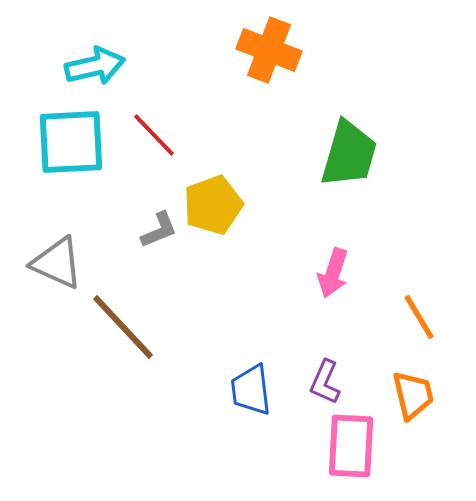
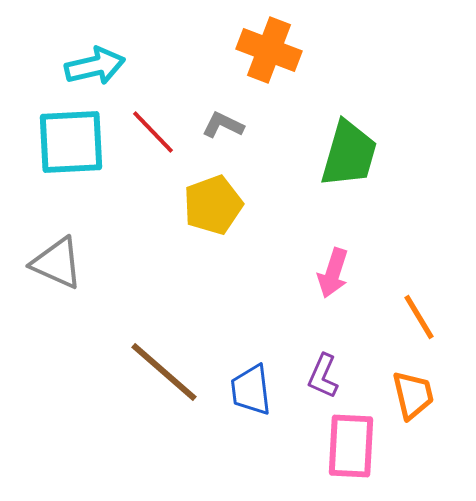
red line: moved 1 px left, 3 px up
gray L-shape: moved 64 px right, 105 px up; rotated 132 degrees counterclockwise
brown line: moved 41 px right, 45 px down; rotated 6 degrees counterclockwise
purple L-shape: moved 2 px left, 6 px up
